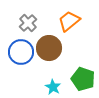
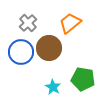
orange trapezoid: moved 1 px right, 2 px down
green pentagon: rotated 10 degrees counterclockwise
